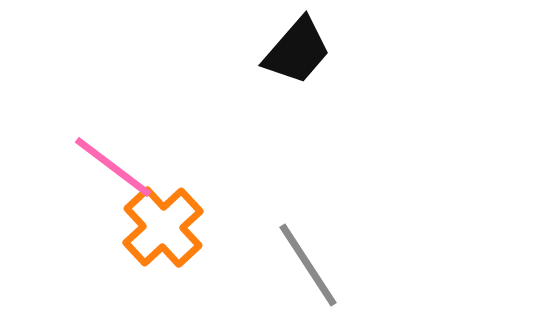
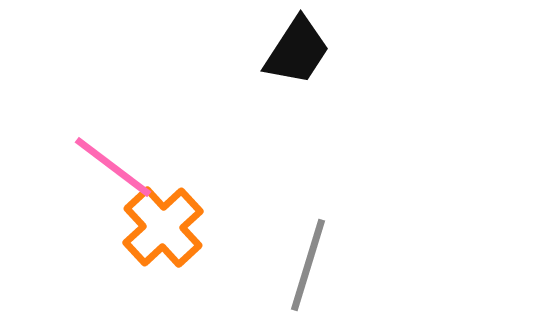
black trapezoid: rotated 8 degrees counterclockwise
gray line: rotated 50 degrees clockwise
